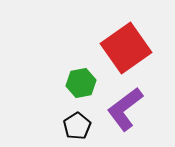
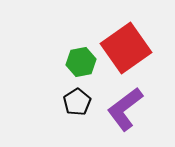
green hexagon: moved 21 px up
black pentagon: moved 24 px up
